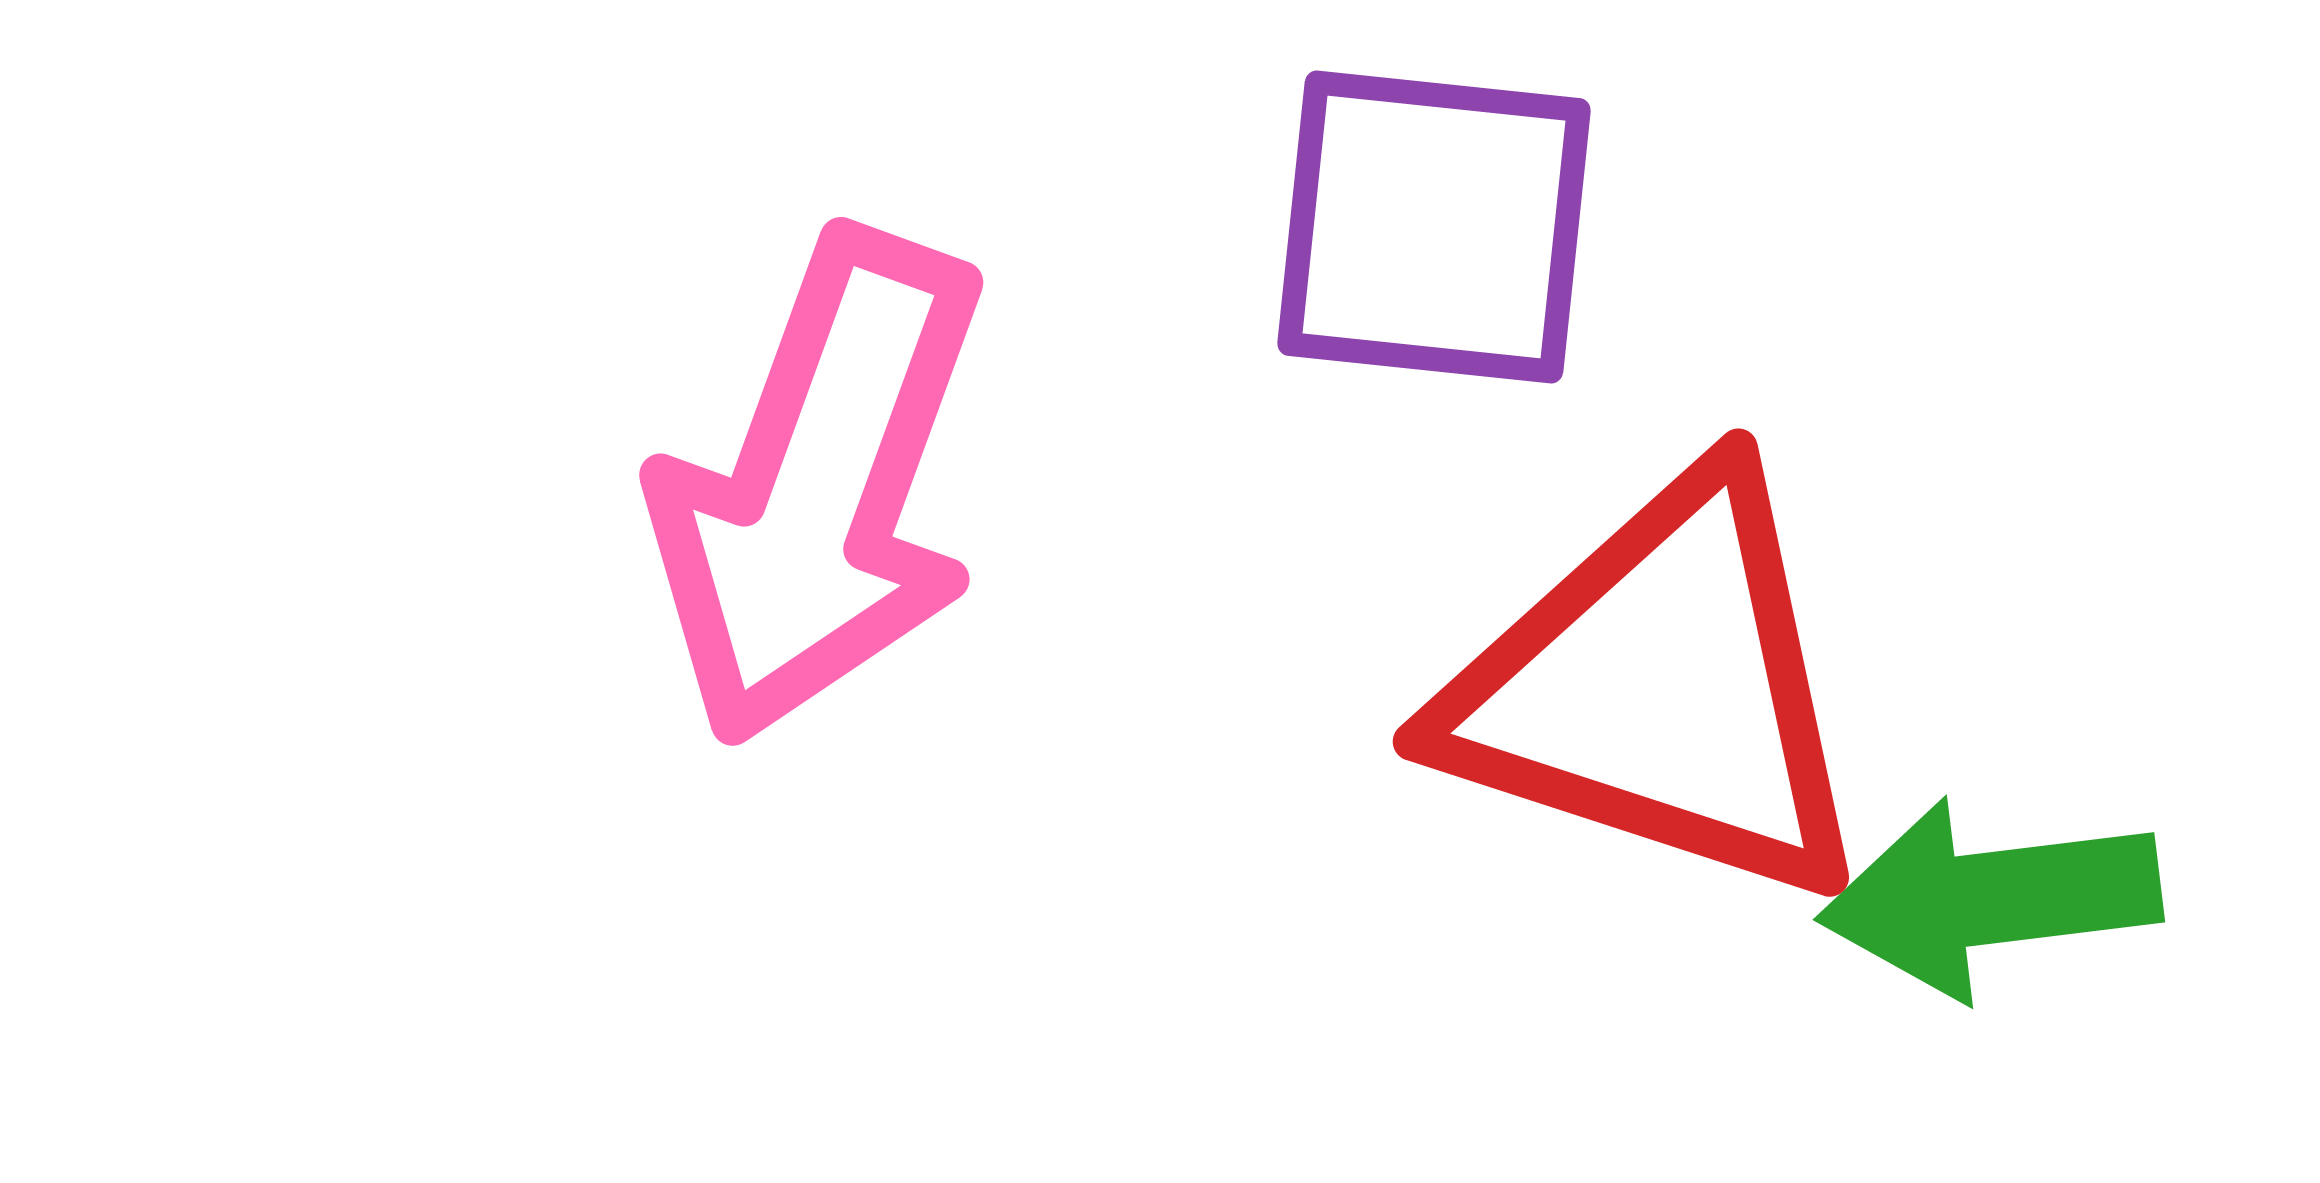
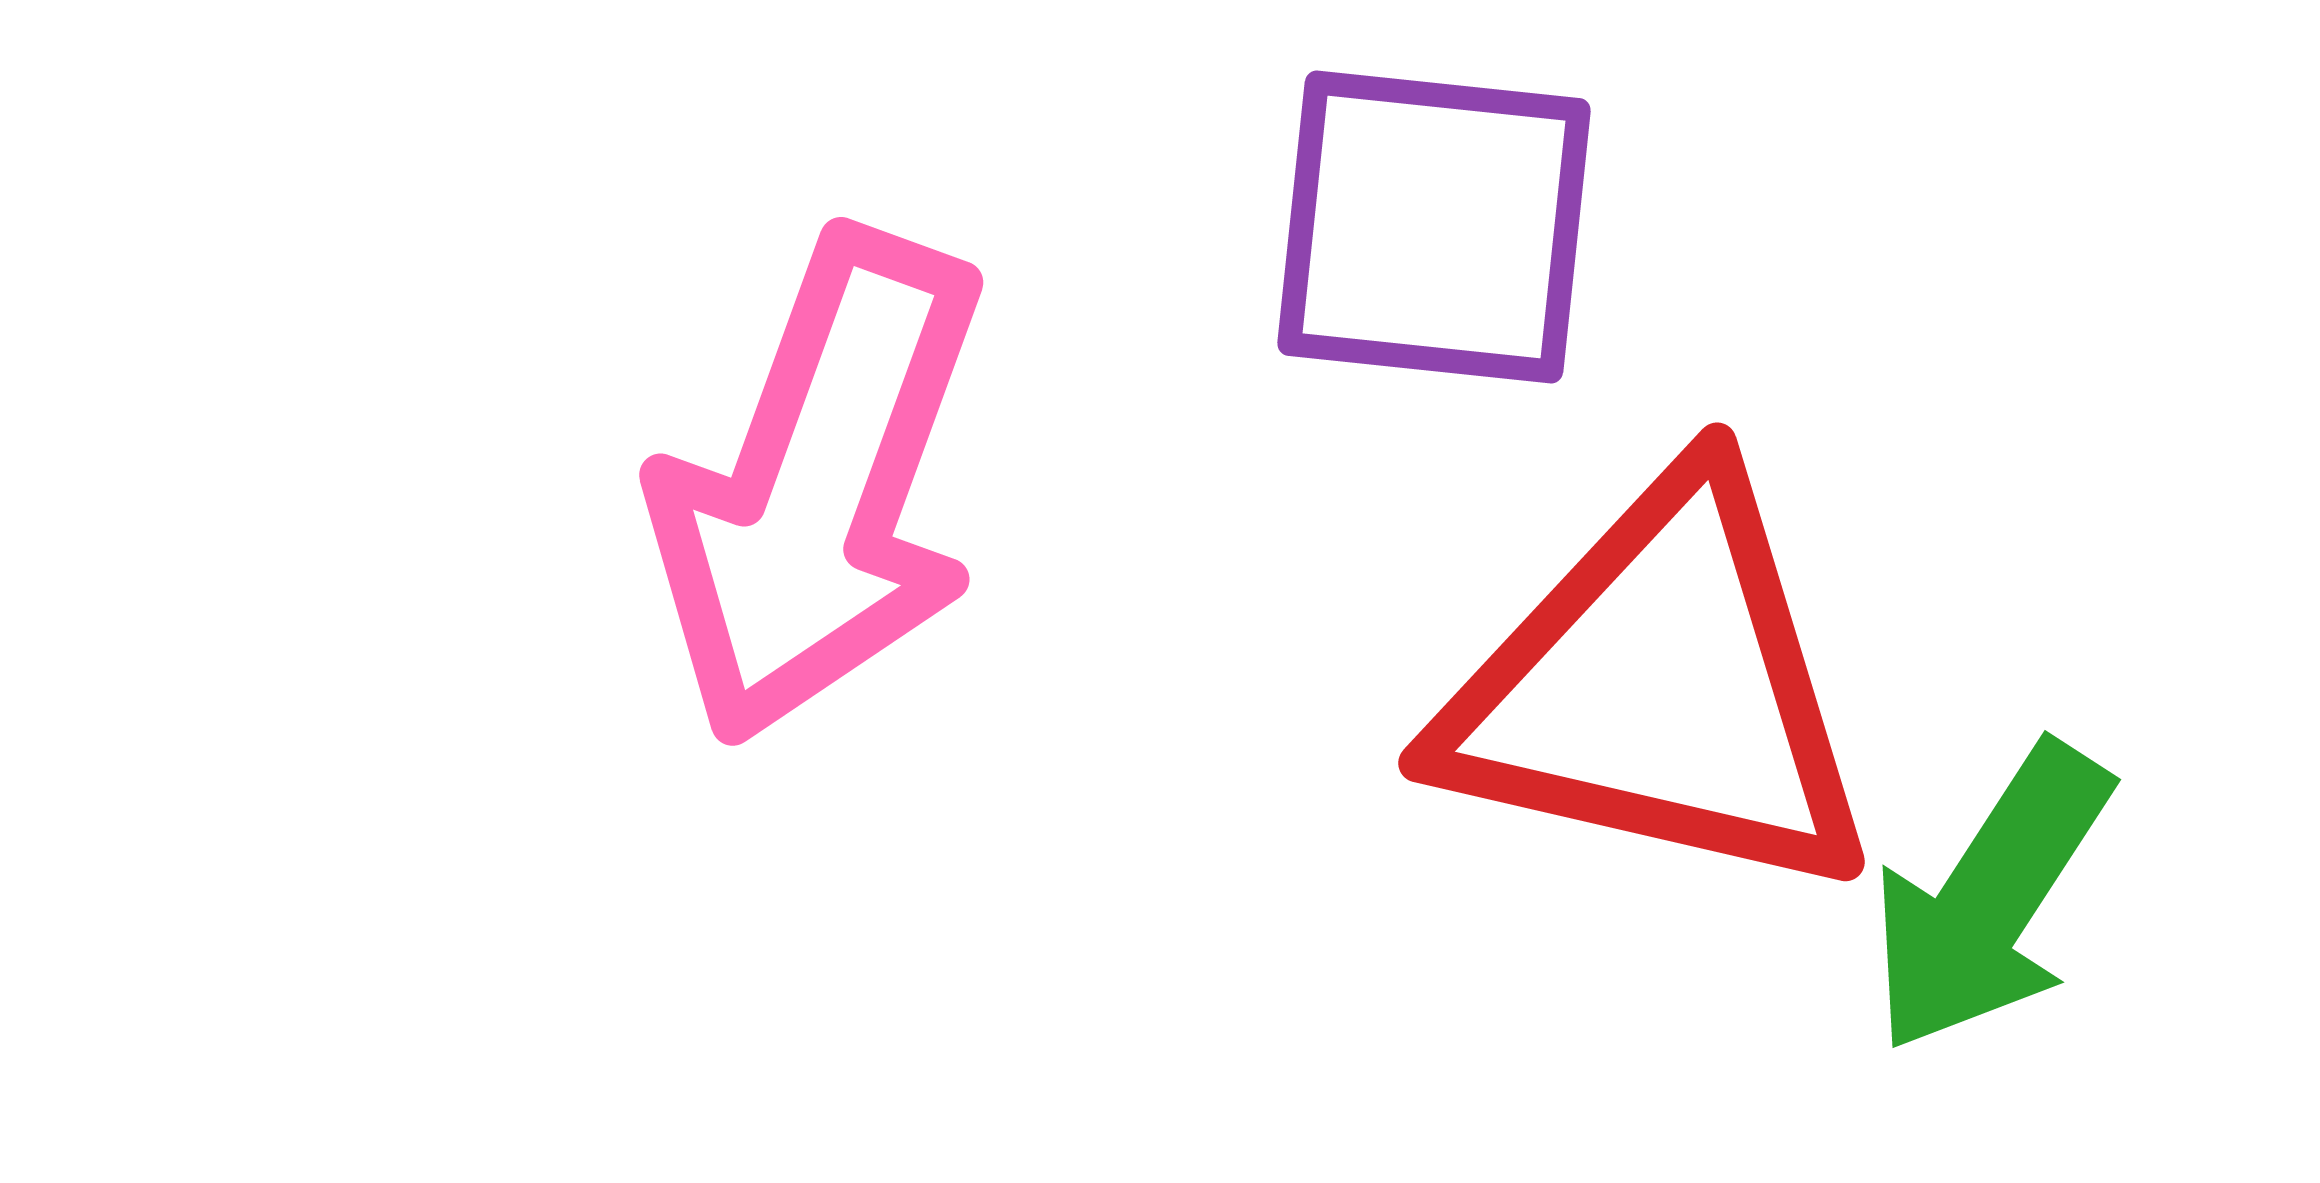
red triangle: rotated 5 degrees counterclockwise
green arrow: rotated 50 degrees counterclockwise
